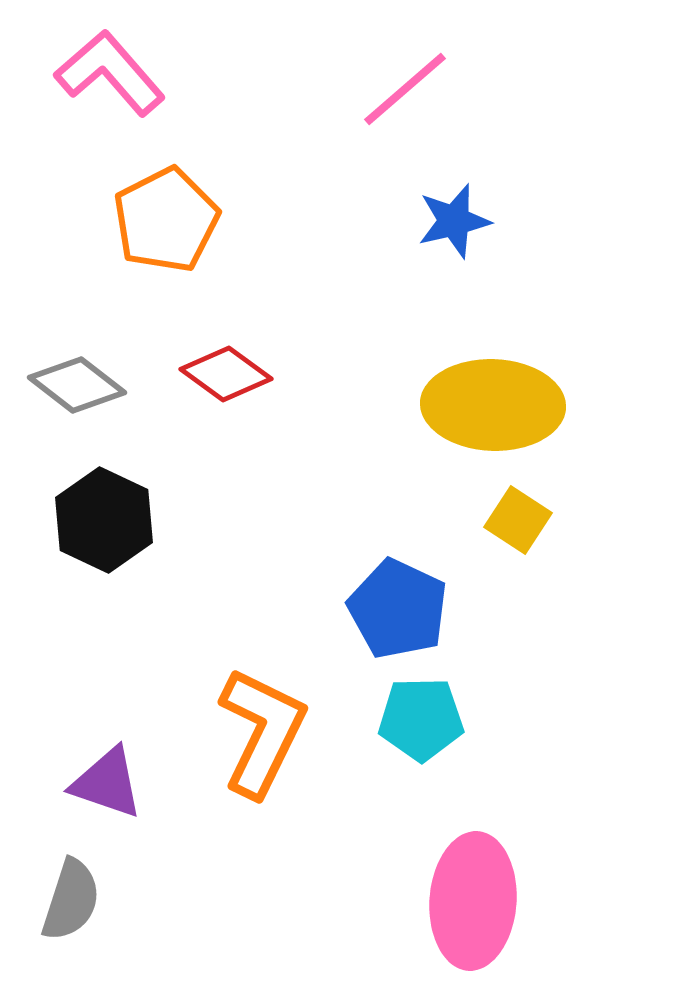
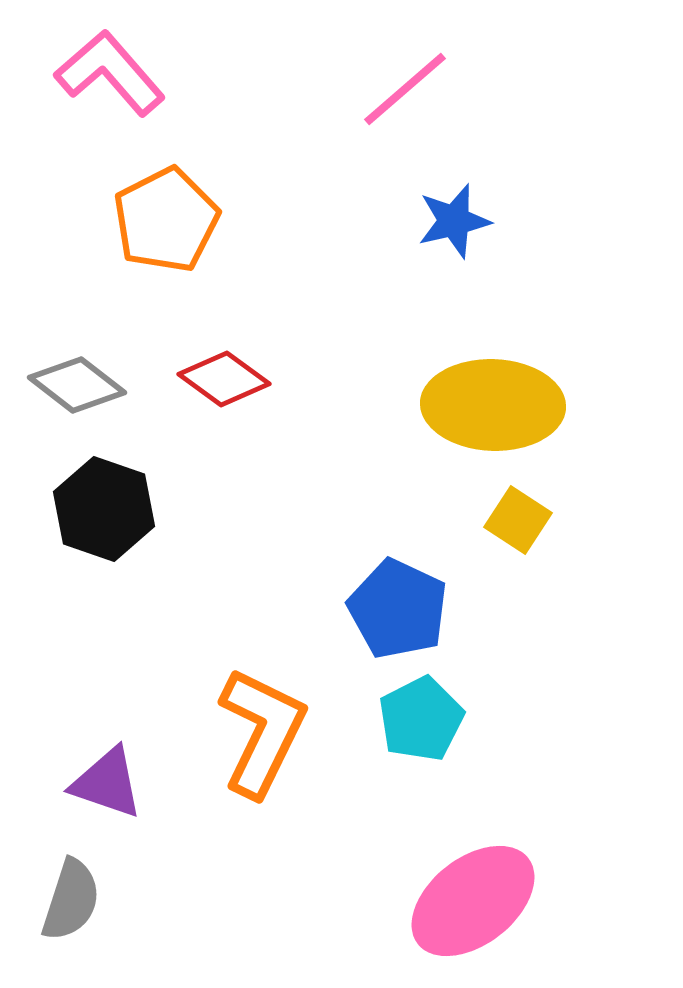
red diamond: moved 2 px left, 5 px down
black hexagon: moved 11 px up; rotated 6 degrees counterclockwise
cyan pentagon: rotated 26 degrees counterclockwise
pink ellipse: rotated 48 degrees clockwise
